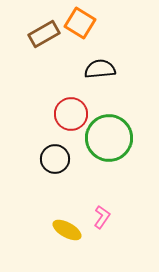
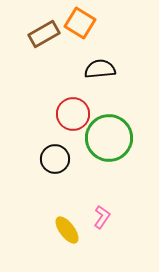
red circle: moved 2 px right
yellow ellipse: rotated 24 degrees clockwise
